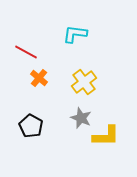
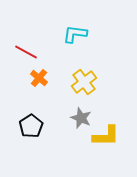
black pentagon: rotated 10 degrees clockwise
